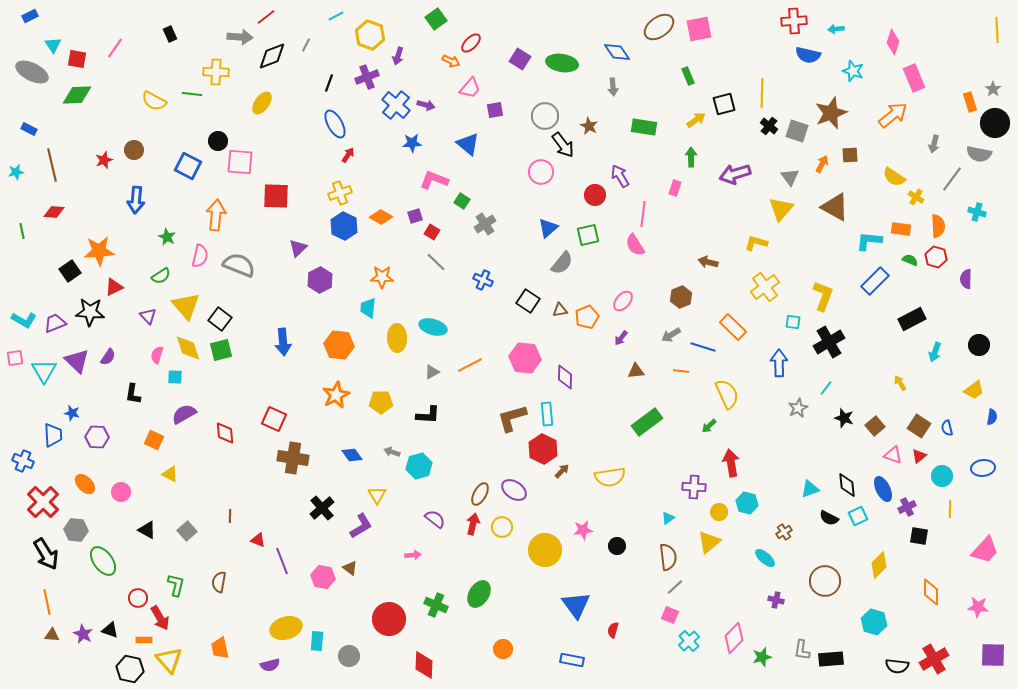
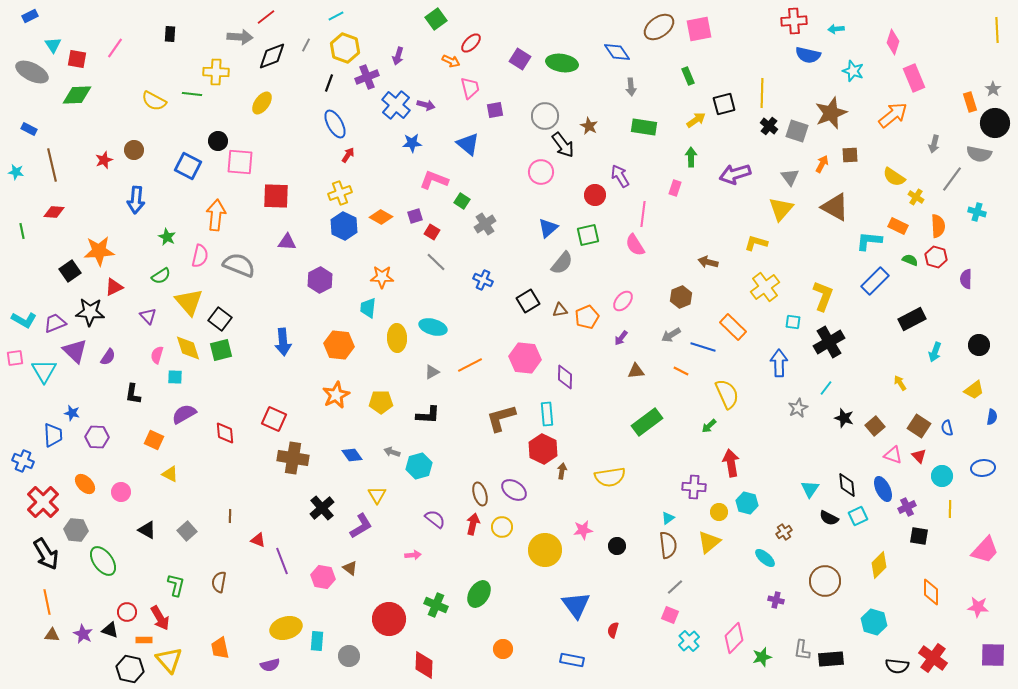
black rectangle at (170, 34): rotated 28 degrees clockwise
yellow hexagon at (370, 35): moved 25 px left, 13 px down
gray arrow at (613, 87): moved 18 px right
pink trapezoid at (470, 88): rotated 55 degrees counterclockwise
cyan star at (16, 172): rotated 21 degrees clockwise
orange rectangle at (901, 229): moved 3 px left, 3 px up; rotated 18 degrees clockwise
purple triangle at (298, 248): moved 11 px left, 6 px up; rotated 48 degrees clockwise
black square at (528, 301): rotated 25 degrees clockwise
yellow triangle at (186, 306): moved 3 px right, 4 px up
purple triangle at (77, 361): moved 2 px left, 10 px up
orange line at (681, 371): rotated 21 degrees clockwise
brown L-shape at (512, 418): moved 11 px left
red triangle at (919, 456): rotated 35 degrees counterclockwise
brown arrow at (562, 471): rotated 35 degrees counterclockwise
cyan triangle at (810, 489): rotated 36 degrees counterclockwise
brown ellipse at (480, 494): rotated 45 degrees counterclockwise
brown semicircle at (668, 557): moved 12 px up
red circle at (138, 598): moved 11 px left, 14 px down
red cross at (934, 659): moved 1 px left, 1 px up; rotated 24 degrees counterclockwise
